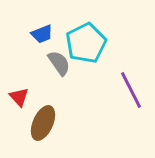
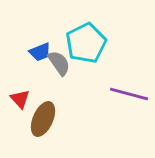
blue trapezoid: moved 2 px left, 18 px down
purple line: moved 2 px left, 4 px down; rotated 48 degrees counterclockwise
red triangle: moved 1 px right, 2 px down
brown ellipse: moved 4 px up
